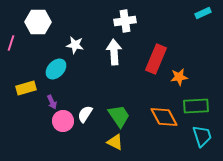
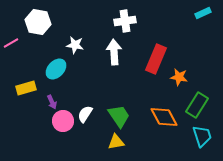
white hexagon: rotated 10 degrees clockwise
pink line: rotated 42 degrees clockwise
orange star: rotated 18 degrees clockwise
green rectangle: moved 1 px right, 1 px up; rotated 55 degrees counterclockwise
yellow triangle: moved 1 px right; rotated 36 degrees counterclockwise
